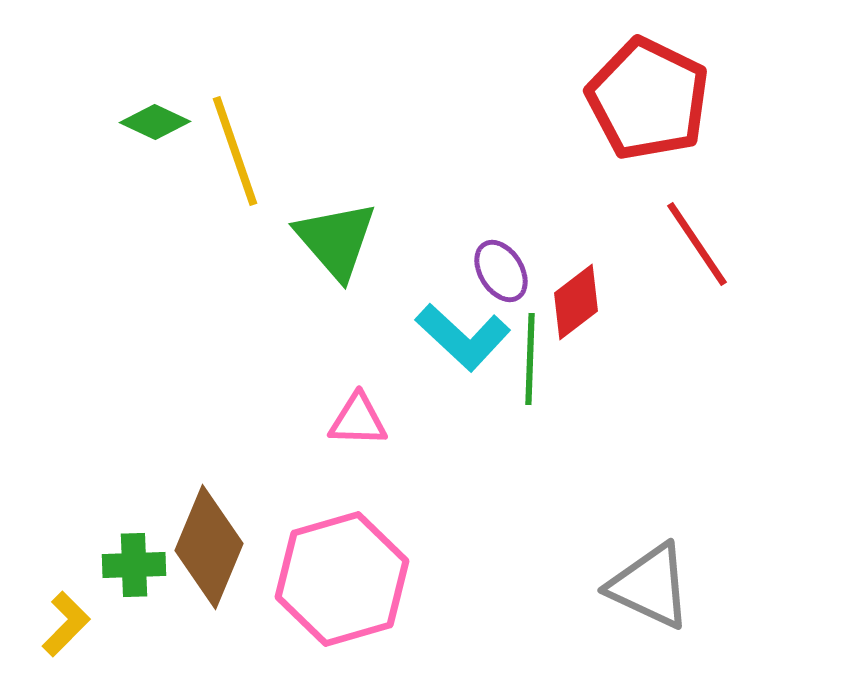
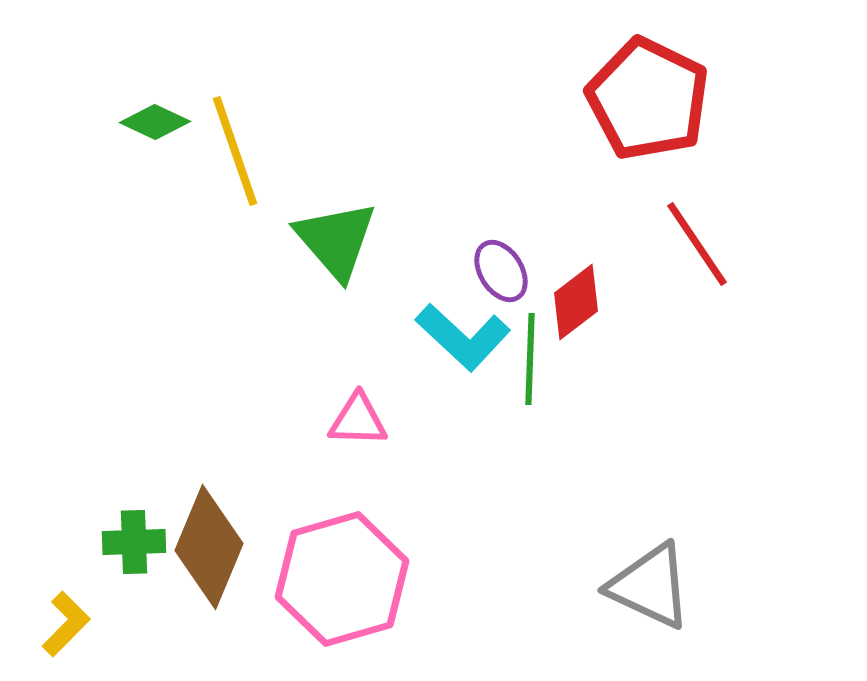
green cross: moved 23 px up
